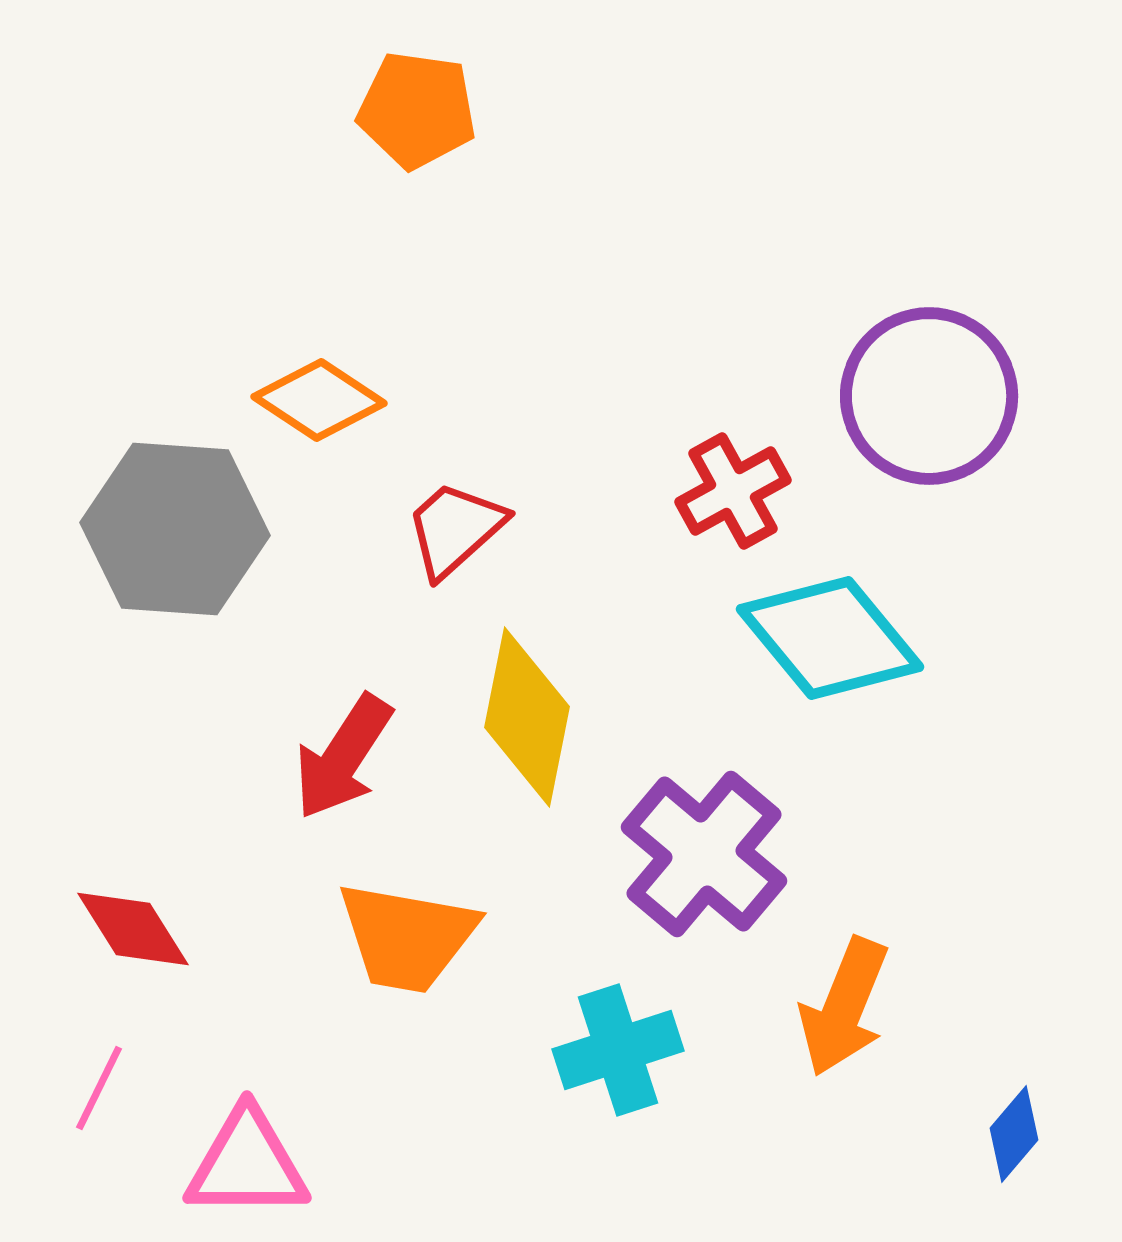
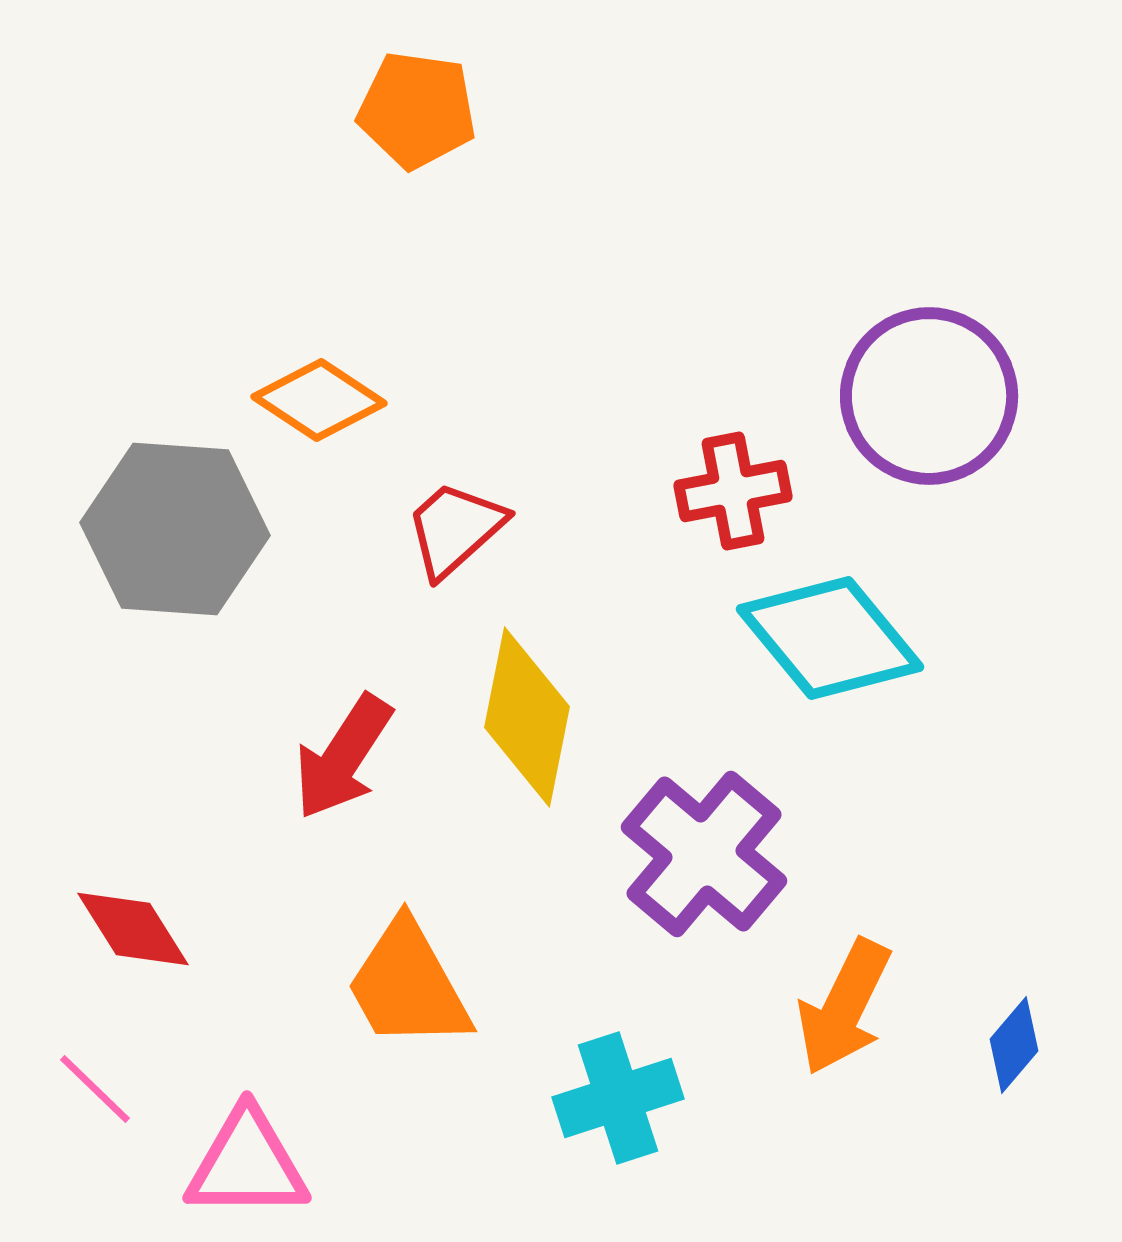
red cross: rotated 18 degrees clockwise
orange trapezoid: moved 1 px right, 48 px down; rotated 51 degrees clockwise
orange arrow: rotated 4 degrees clockwise
cyan cross: moved 48 px down
pink line: moved 4 px left, 1 px down; rotated 72 degrees counterclockwise
blue diamond: moved 89 px up
